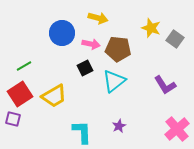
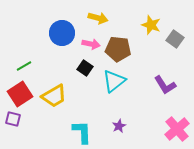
yellow star: moved 3 px up
black square: rotated 28 degrees counterclockwise
